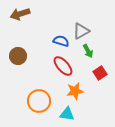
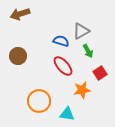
orange star: moved 7 px right, 1 px up
